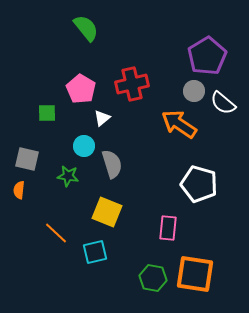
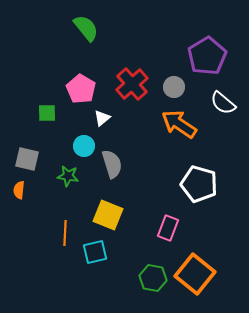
red cross: rotated 28 degrees counterclockwise
gray circle: moved 20 px left, 4 px up
yellow square: moved 1 px right, 3 px down
pink rectangle: rotated 15 degrees clockwise
orange line: moved 9 px right; rotated 50 degrees clockwise
orange square: rotated 30 degrees clockwise
